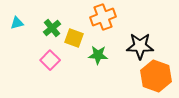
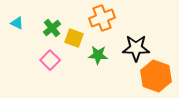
orange cross: moved 1 px left, 1 px down
cyan triangle: rotated 40 degrees clockwise
black star: moved 4 px left, 2 px down
